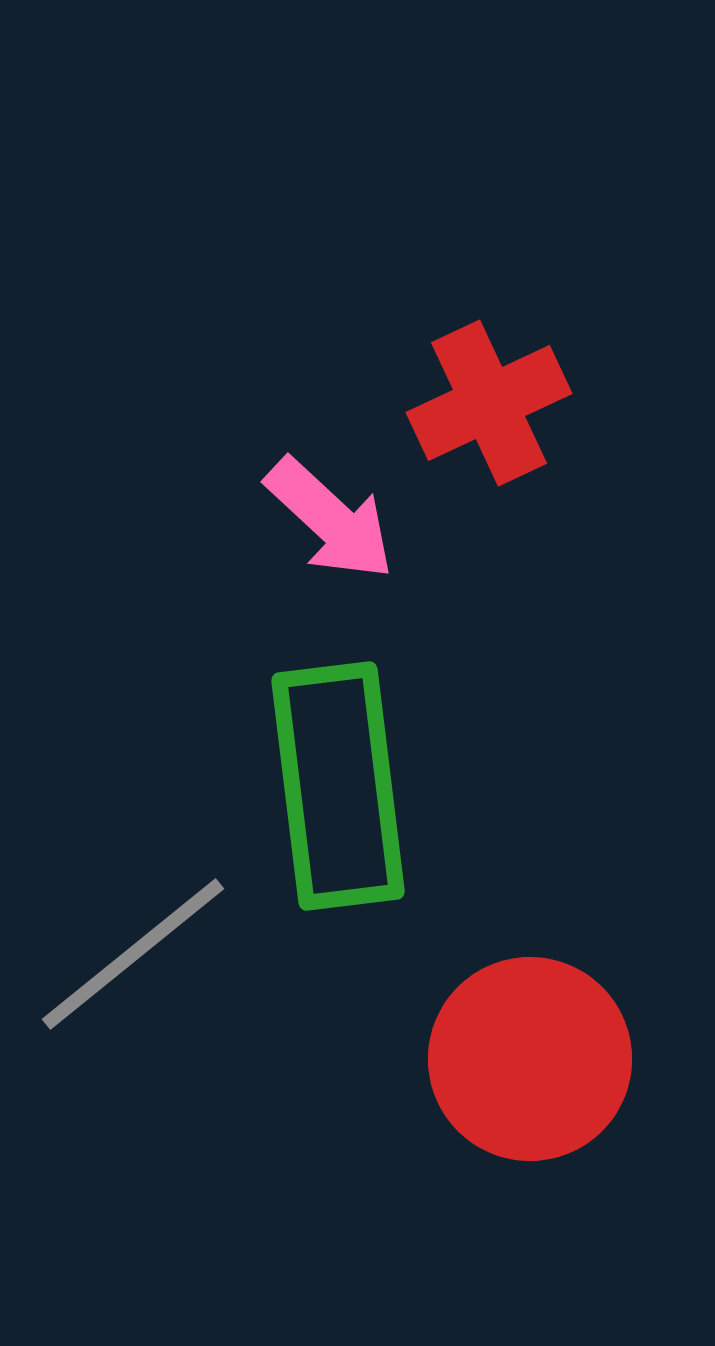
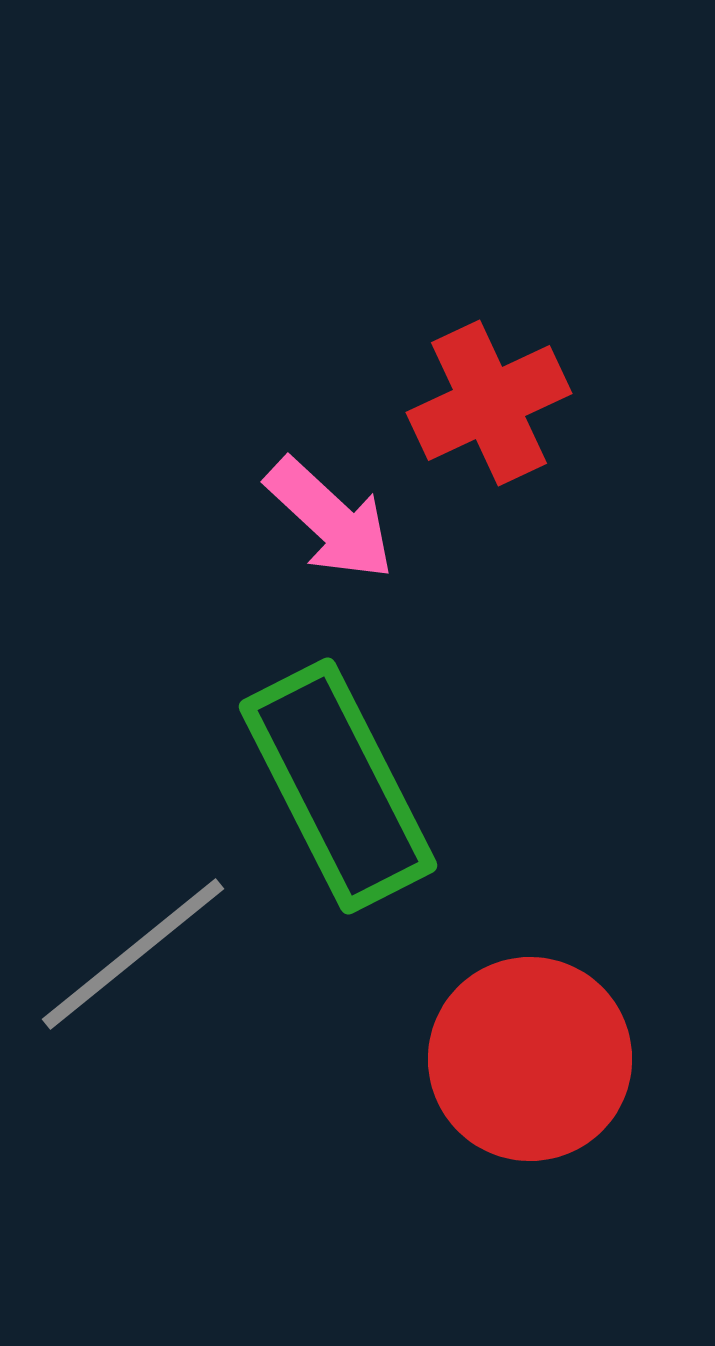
green rectangle: rotated 20 degrees counterclockwise
